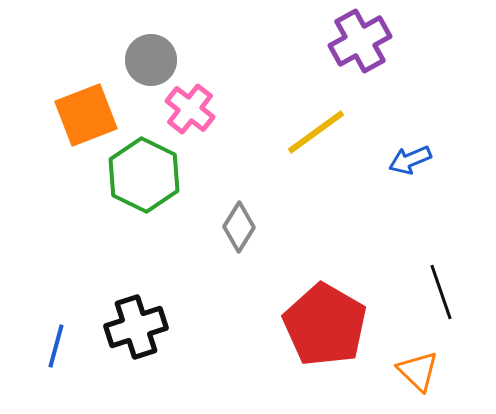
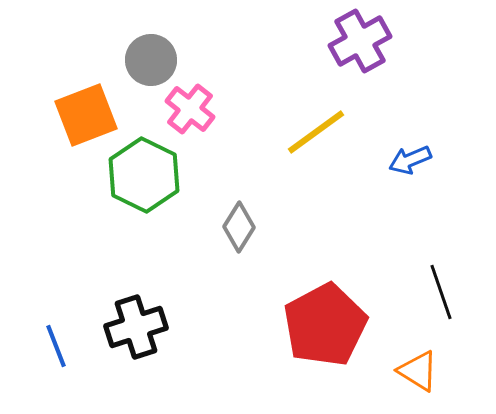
red pentagon: rotated 14 degrees clockwise
blue line: rotated 36 degrees counterclockwise
orange triangle: rotated 12 degrees counterclockwise
